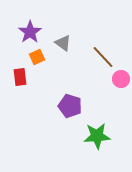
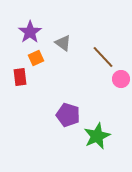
orange square: moved 1 px left, 1 px down
purple pentagon: moved 2 px left, 9 px down
green star: rotated 20 degrees counterclockwise
